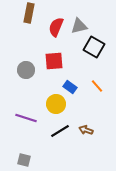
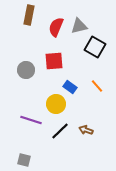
brown rectangle: moved 2 px down
black square: moved 1 px right
purple line: moved 5 px right, 2 px down
black line: rotated 12 degrees counterclockwise
